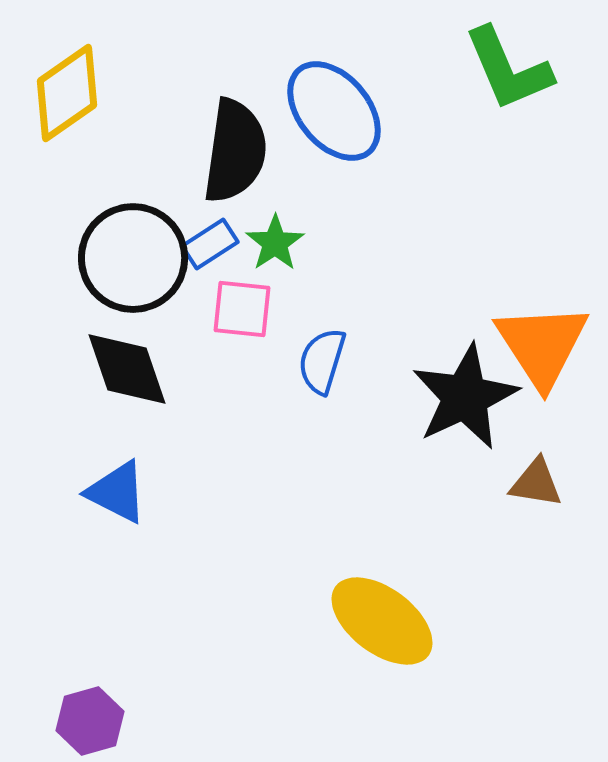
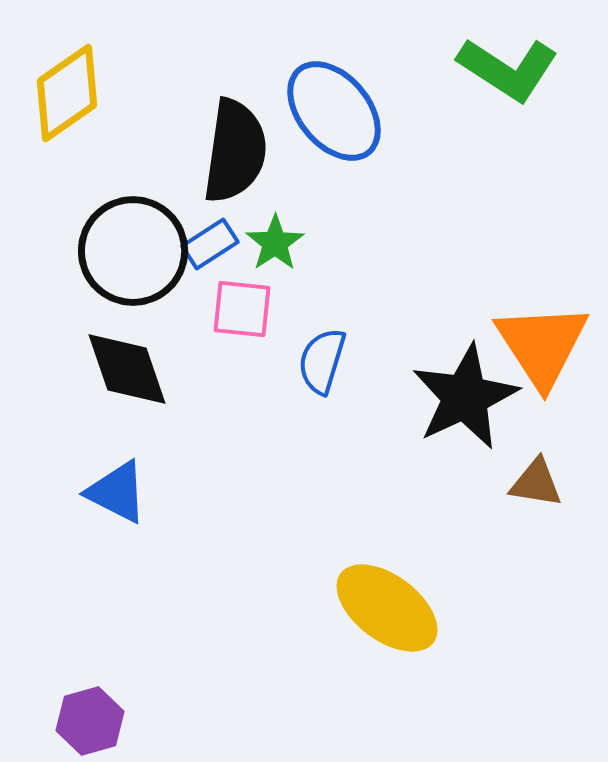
green L-shape: rotated 34 degrees counterclockwise
black circle: moved 7 px up
yellow ellipse: moved 5 px right, 13 px up
